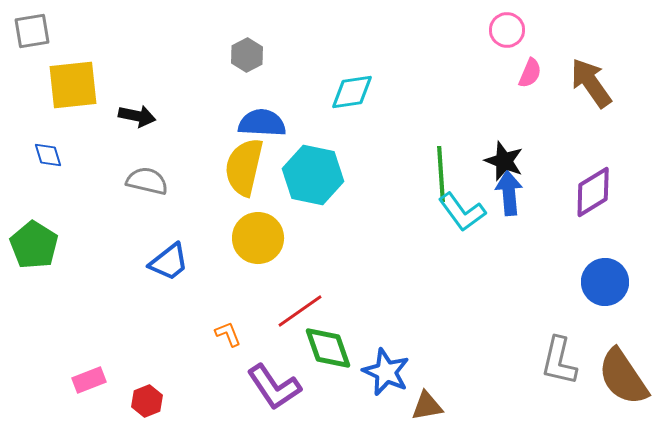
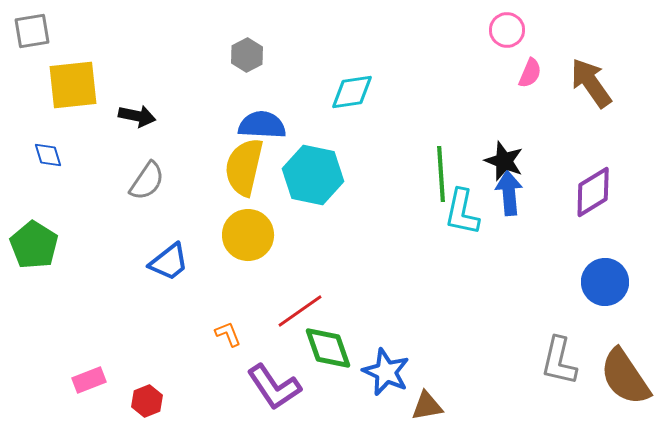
blue semicircle: moved 2 px down
gray semicircle: rotated 111 degrees clockwise
cyan L-shape: rotated 48 degrees clockwise
yellow circle: moved 10 px left, 3 px up
brown semicircle: moved 2 px right
